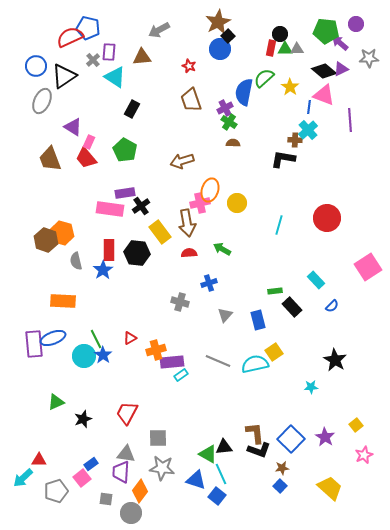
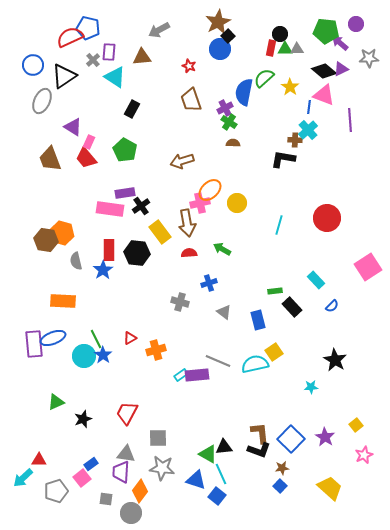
blue circle at (36, 66): moved 3 px left, 1 px up
orange ellipse at (210, 190): rotated 30 degrees clockwise
brown hexagon at (46, 240): rotated 10 degrees counterclockwise
gray triangle at (225, 315): moved 1 px left, 3 px up; rotated 35 degrees counterclockwise
purple rectangle at (172, 362): moved 25 px right, 13 px down
brown L-shape at (255, 433): moved 5 px right
